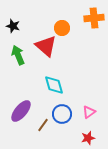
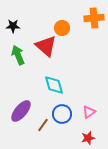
black star: rotated 16 degrees counterclockwise
